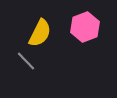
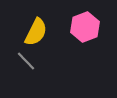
yellow semicircle: moved 4 px left, 1 px up
